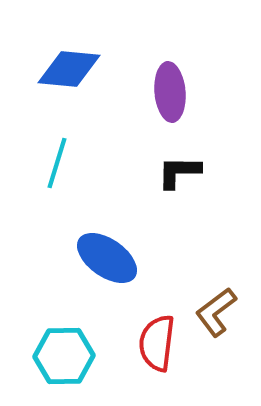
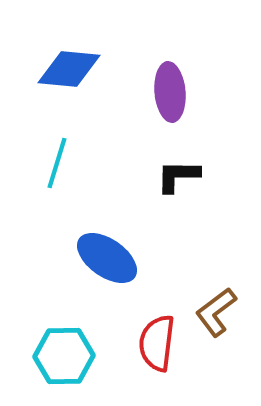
black L-shape: moved 1 px left, 4 px down
